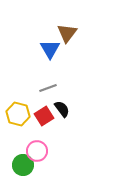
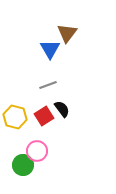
gray line: moved 3 px up
yellow hexagon: moved 3 px left, 3 px down
